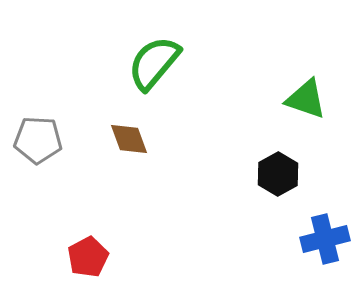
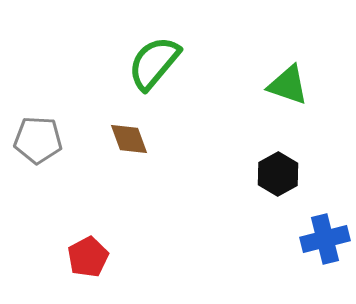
green triangle: moved 18 px left, 14 px up
